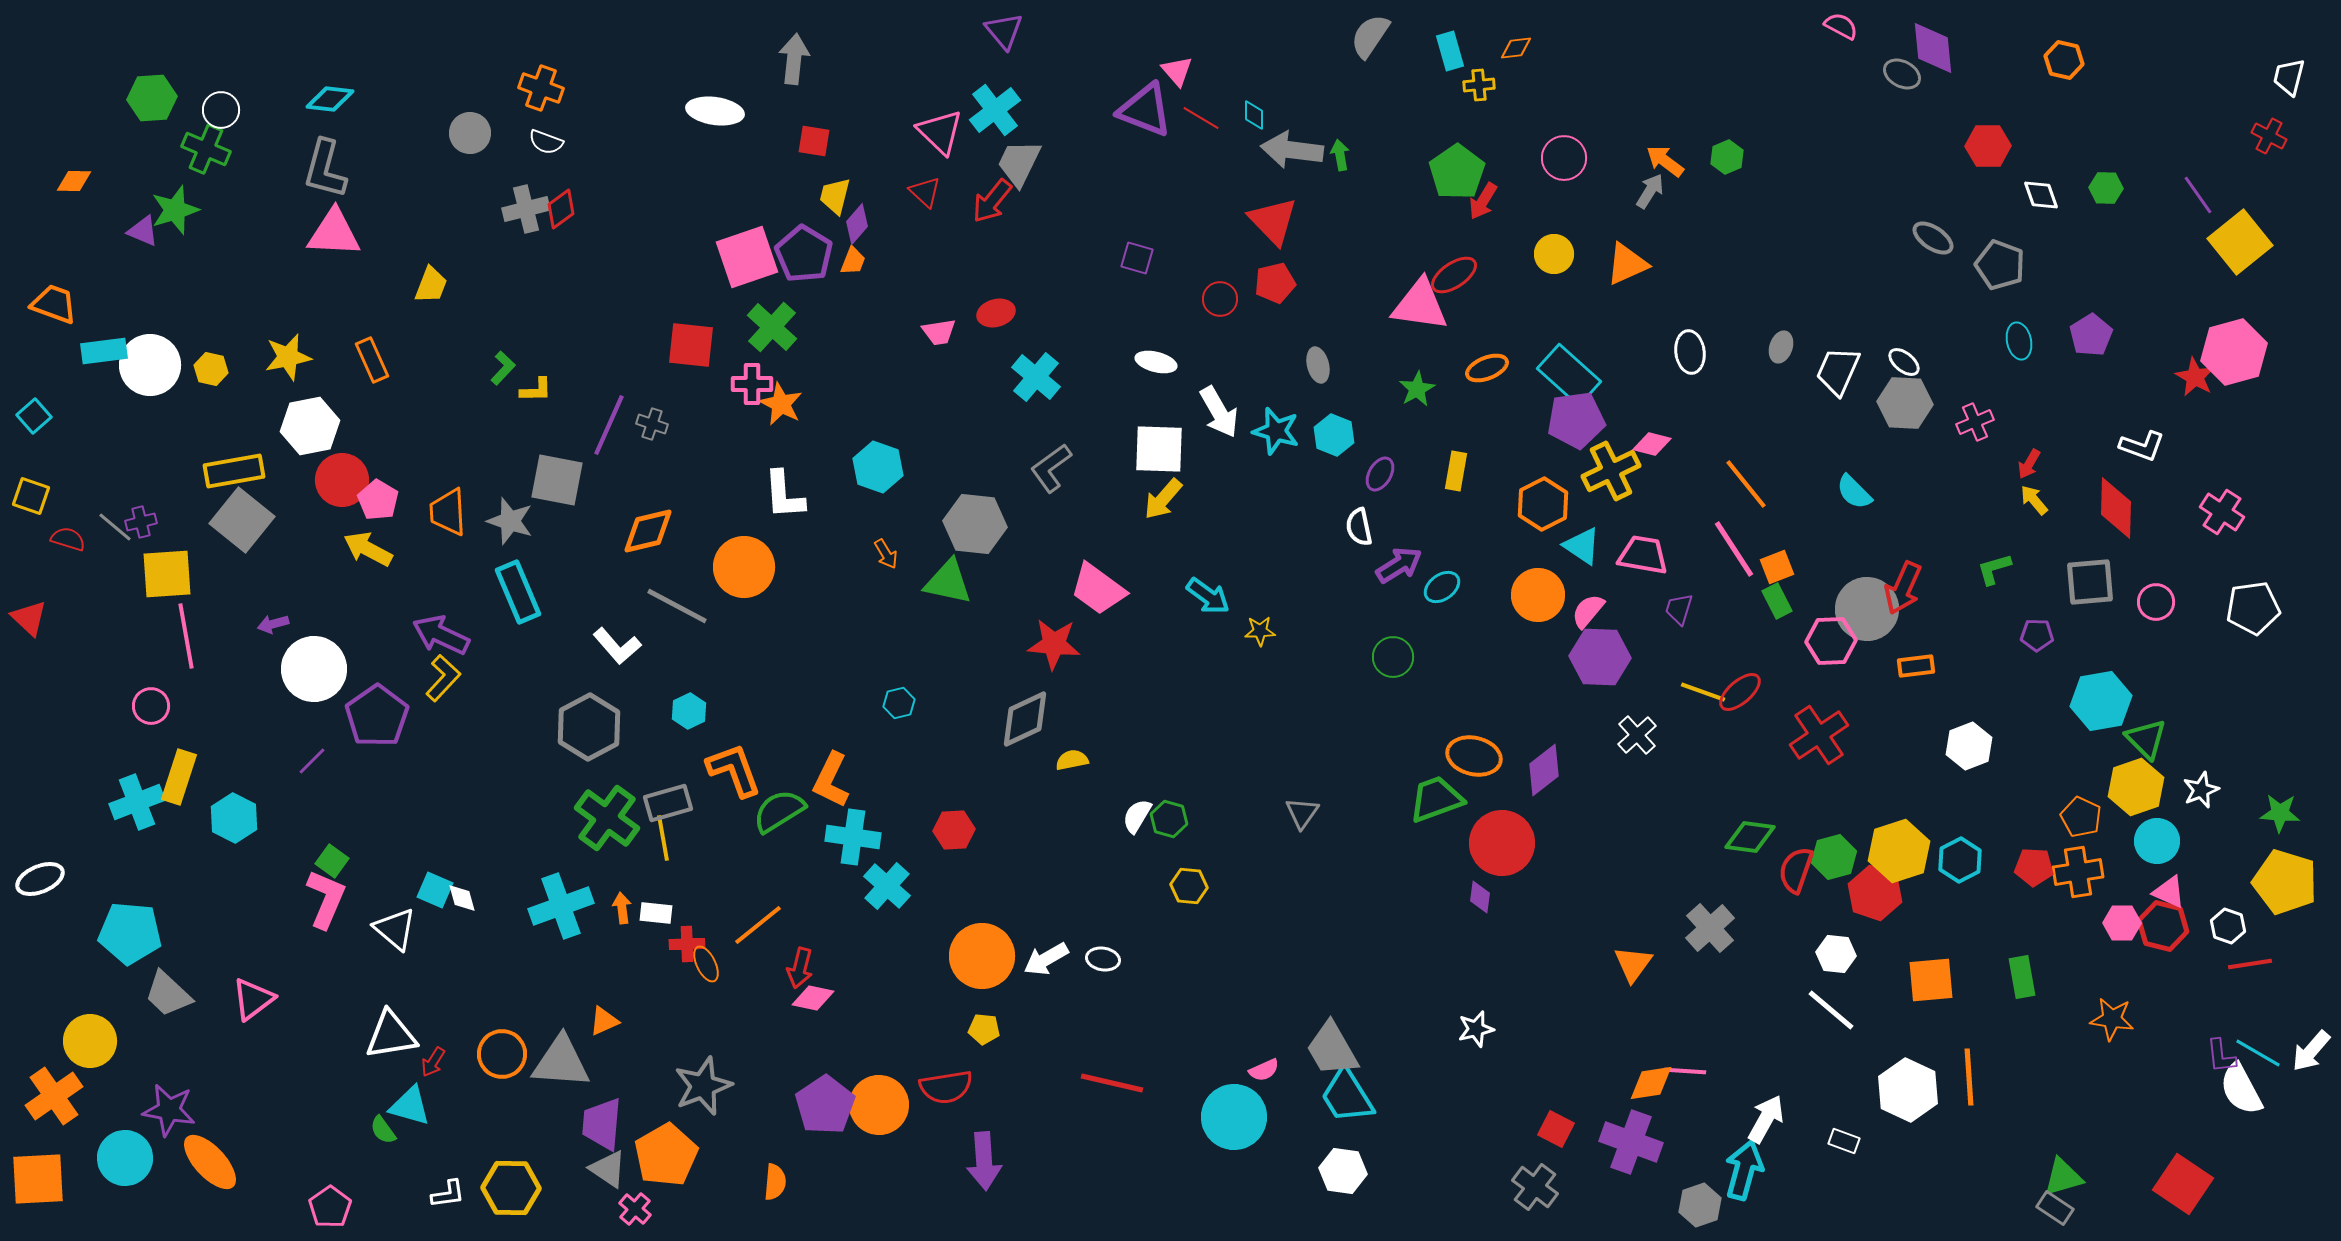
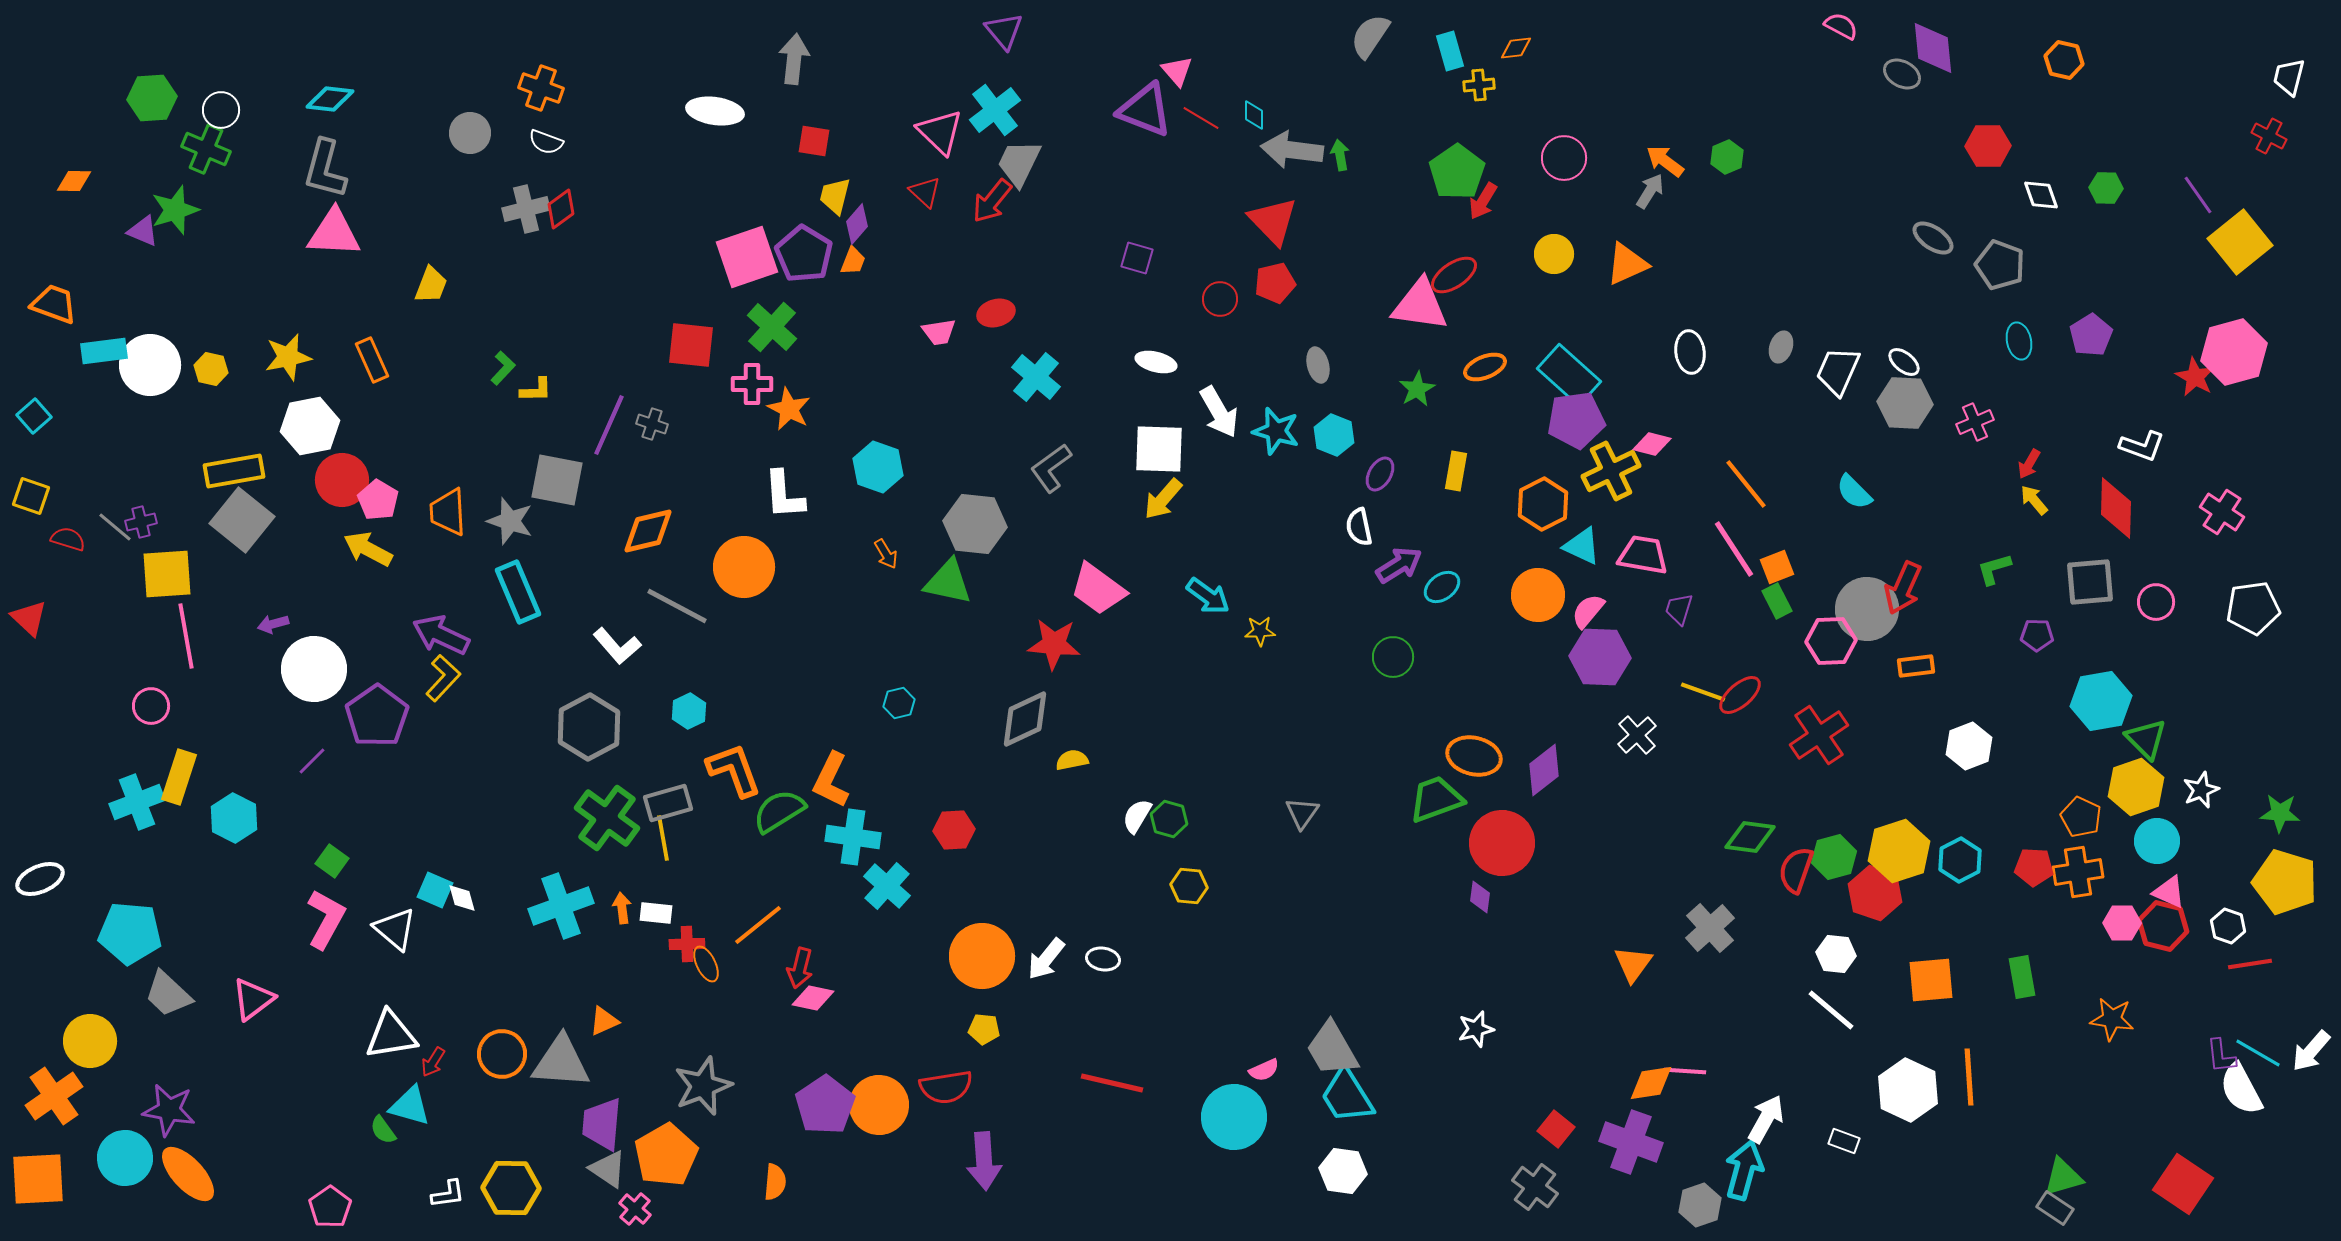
orange ellipse at (1487, 368): moved 2 px left, 1 px up
orange star at (781, 404): moved 8 px right, 5 px down
cyan triangle at (1582, 546): rotated 9 degrees counterclockwise
red ellipse at (1740, 692): moved 3 px down
pink L-shape at (326, 899): moved 20 px down; rotated 6 degrees clockwise
white arrow at (1046, 959): rotated 21 degrees counterclockwise
red square at (1556, 1129): rotated 12 degrees clockwise
orange ellipse at (210, 1162): moved 22 px left, 12 px down
